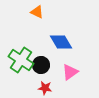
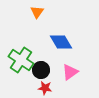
orange triangle: rotated 40 degrees clockwise
black circle: moved 5 px down
